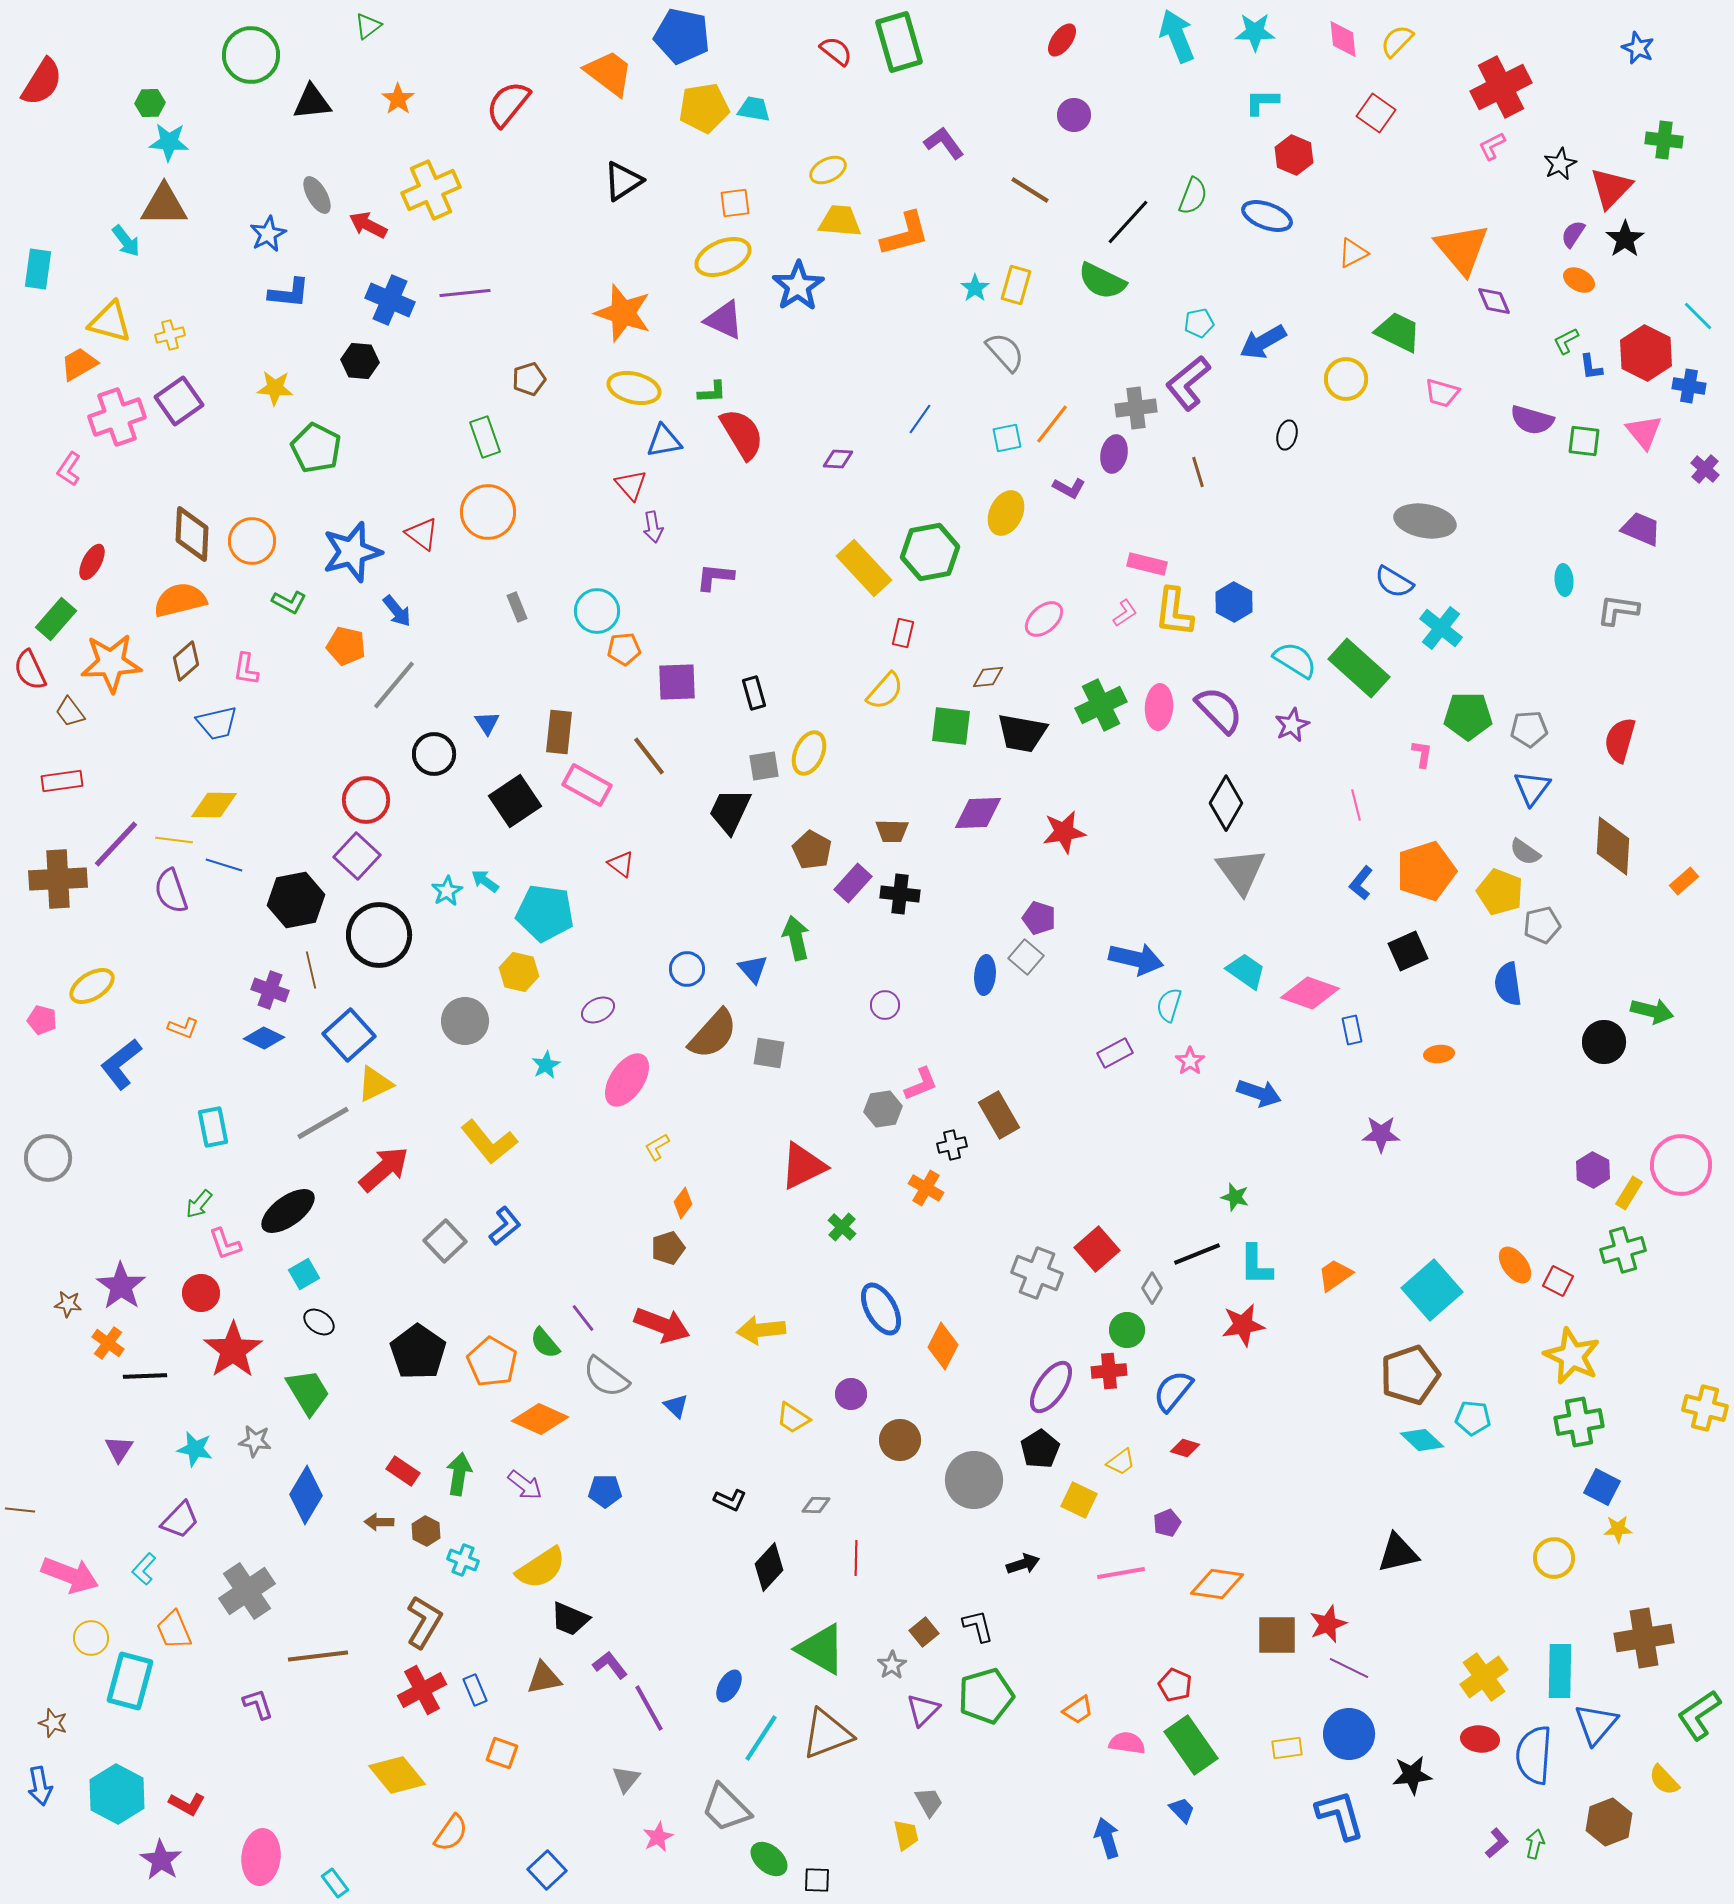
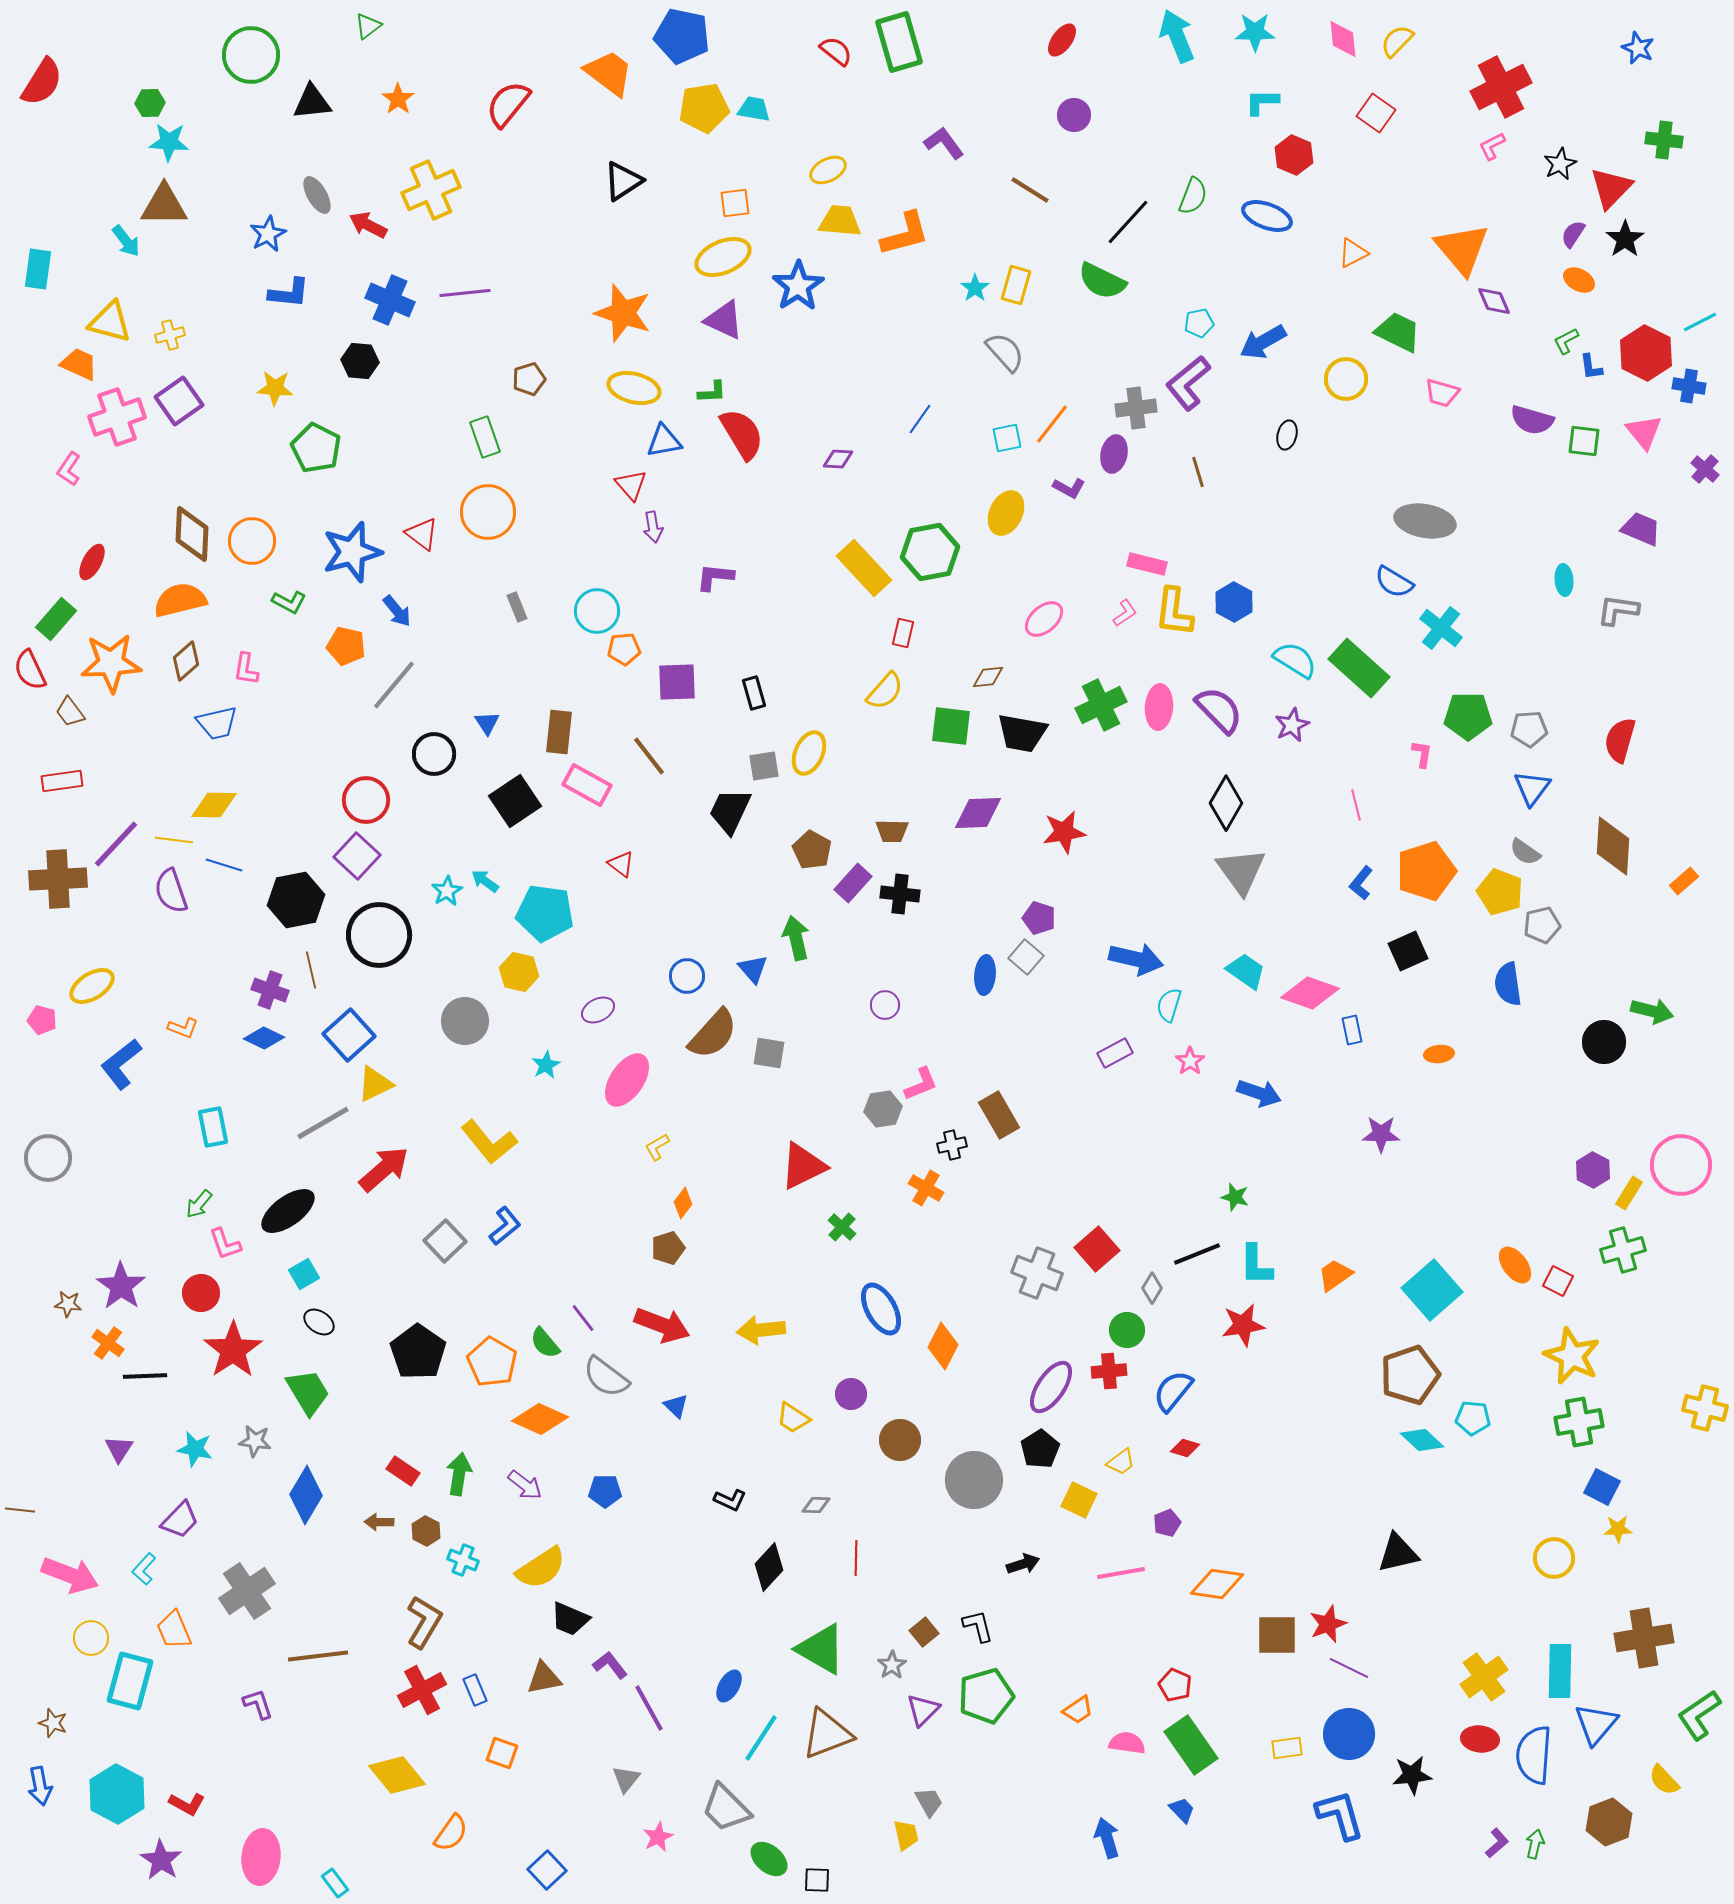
cyan line at (1698, 316): moved 2 px right, 6 px down; rotated 72 degrees counterclockwise
orange trapezoid at (79, 364): rotated 54 degrees clockwise
blue circle at (687, 969): moved 7 px down
